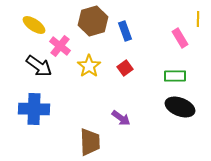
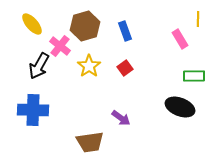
brown hexagon: moved 8 px left, 5 px down
yellow ellipse: moved 2 px left, 1 px up; rotated 15 degrees clockwise
pink rectangle: moved 1 px down
black arrow: rotated 84 degrees clockwise
green rectangle: moved 19 px right
blue cross: moved 1 px left, 1 px down
brown trapezoid: rotated 84 degrees clockwise
